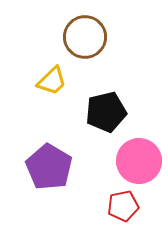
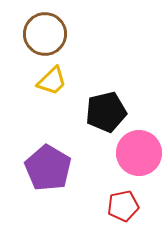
brown circle: moved 40 px left, 3 px up
pink circle: moved 8 px up
purple pentagon: moved 1 px left, 1 px down
